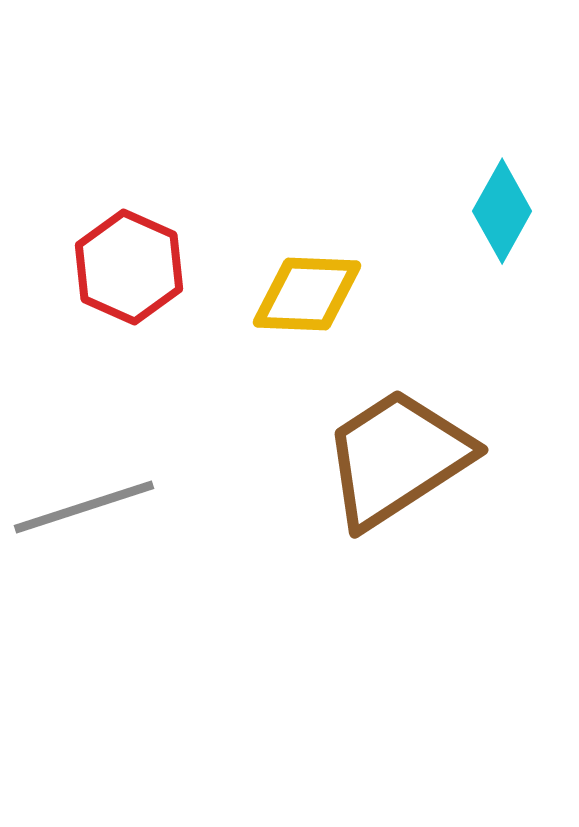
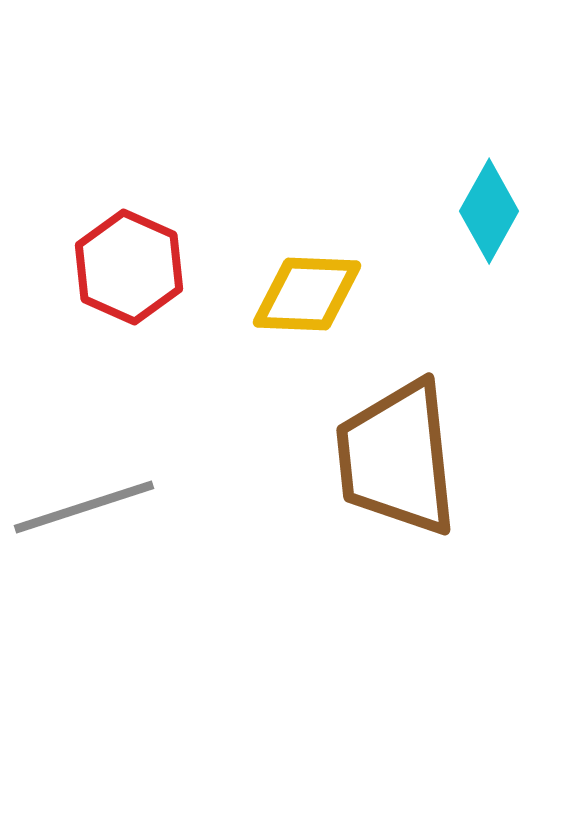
cyan diamond: moved 13 px left
brown trapezoid: rotated 63 degrees counterclockwise
